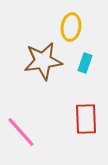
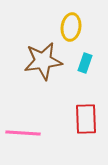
pink line: moved 2 px right, 1 px down; rotated 44 degrees counterclockwise
